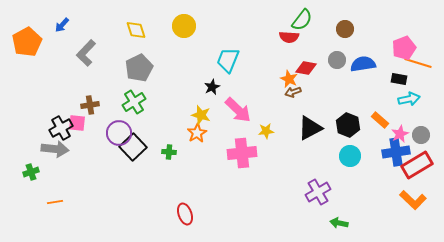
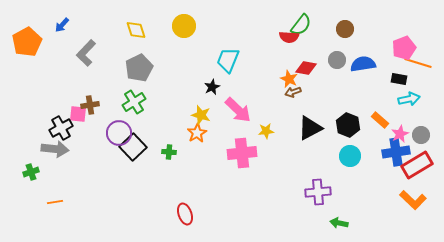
green semicircle at (302, 20): moved 1 px left, 5 px down
pink square at (77, 123): moved 1 px right, 9 px up
purple cross at (318, 192): rotated 25 degrees clockwise
